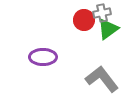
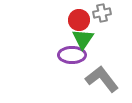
red circle: moved 5 px left
green triangle: moved 25 px left, 10 px down; rotated 20 degrees counterclockwise
purple ellipse: moved 29 px right, 2 px up
